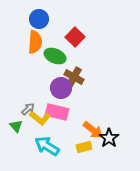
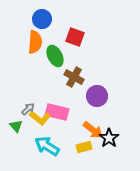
blue circle: moved 3 px right
red square: rotated 24 degrees counterclockwise
green ellipse: rotated 40 degrees clockwise
purple circle: moved 36 px right, 8 px down
